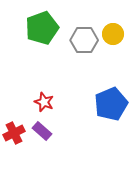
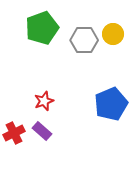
red star: moved 1 px up; rotated 30 degrees clockwise
